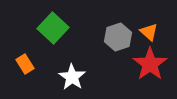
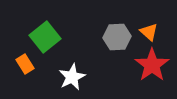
green square: moved 8 px left, 9 px down; rotated 8 degrees clockwise
gray hexagon: moved 1 px left; rotated 16 degrees clockwise
red star: moved 2 px right, 1 px down
white star: rotated 12 degrees clockwise
